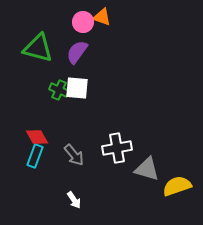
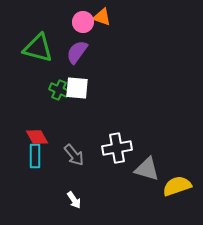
cyan rectangle: rotated 20 degrees counterclockwise
